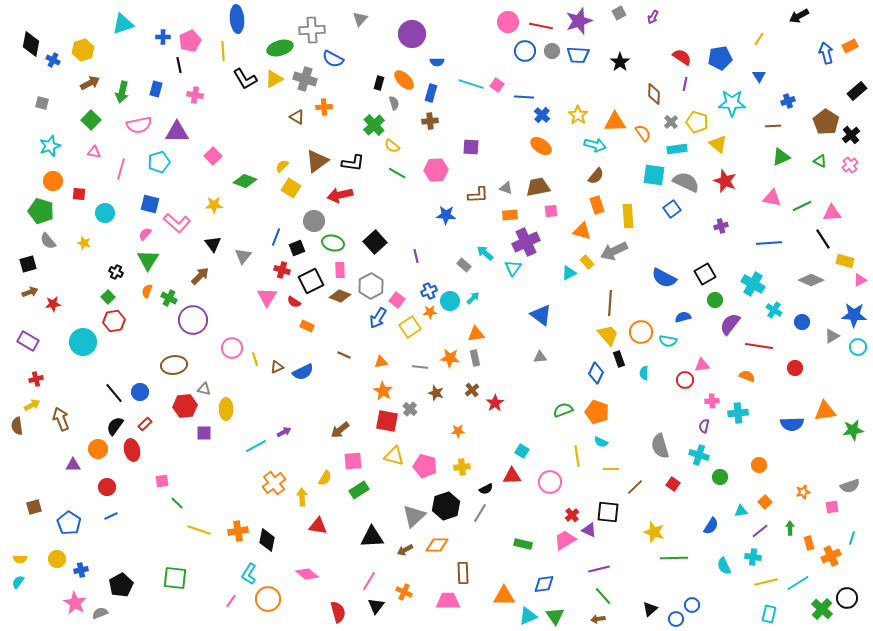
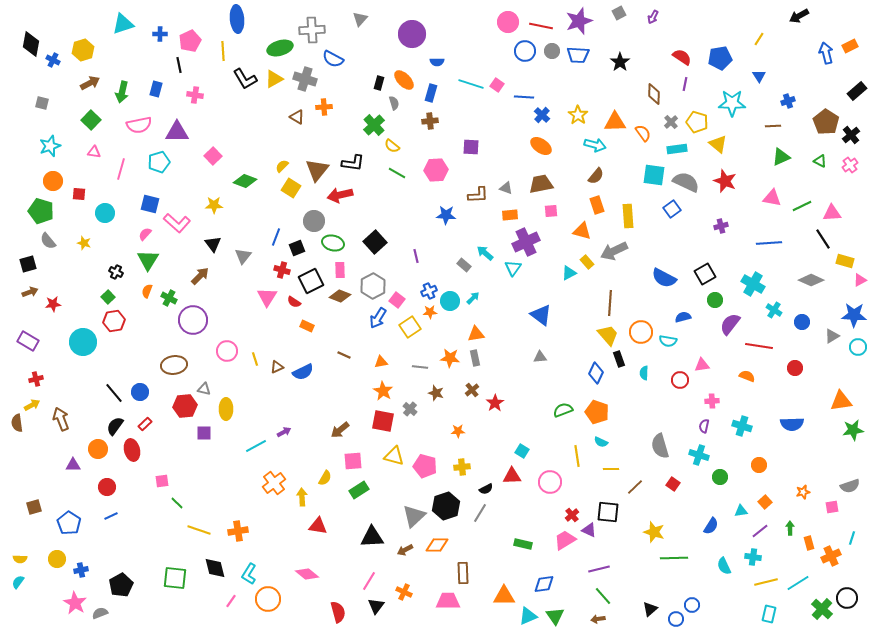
blue cross at (163, 37): moved 3 px left, 3 px up
brown triangle at (317, 161): moved 9 px down; rotated 15 degrees counterclockwise
brown trapezoid at (538, 187): moved 3 px right, 3 px up
gray hexagon at (371, 286): moved 2 px right
pink circle at (232, 348): moved 5 px left, 3 px down
red circle at (685, 380): moved 5 px left
orange triangle at (825, 411): moved 16 px right, 10 px up
cyan cross at (738, 413): moved 4 px right, 13 px down; rotated 24 degrees clockwise
red square at (387, 421): moved 4 px left
brown semicircle at (17, 426): moved 3 px up
black diamond at (267, 540): moved 52 px left, 28 px down; rotated 25 degrees counterclockwise
